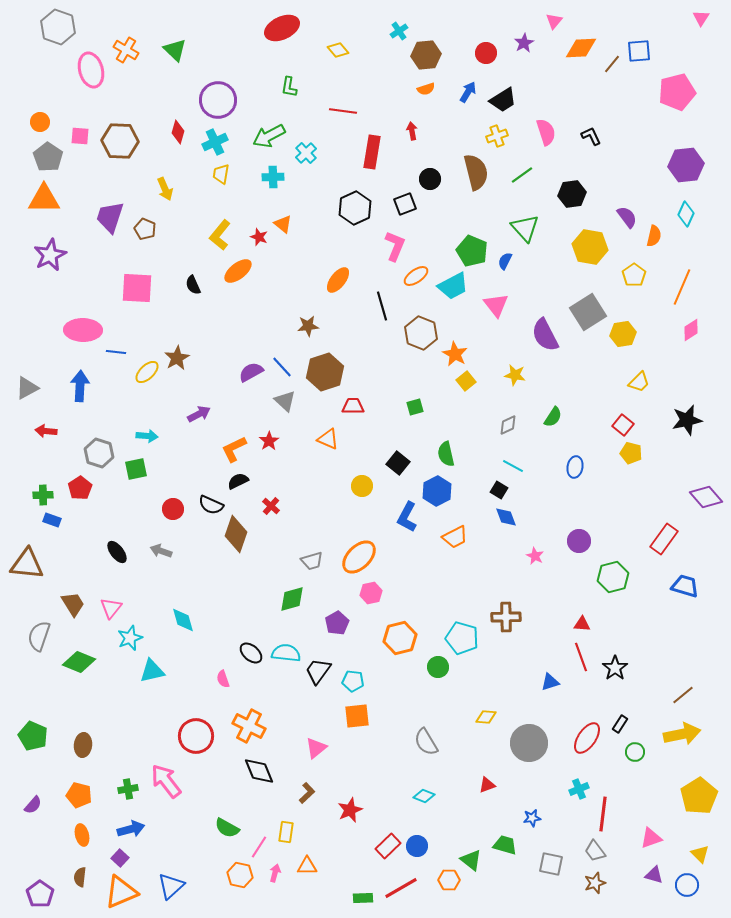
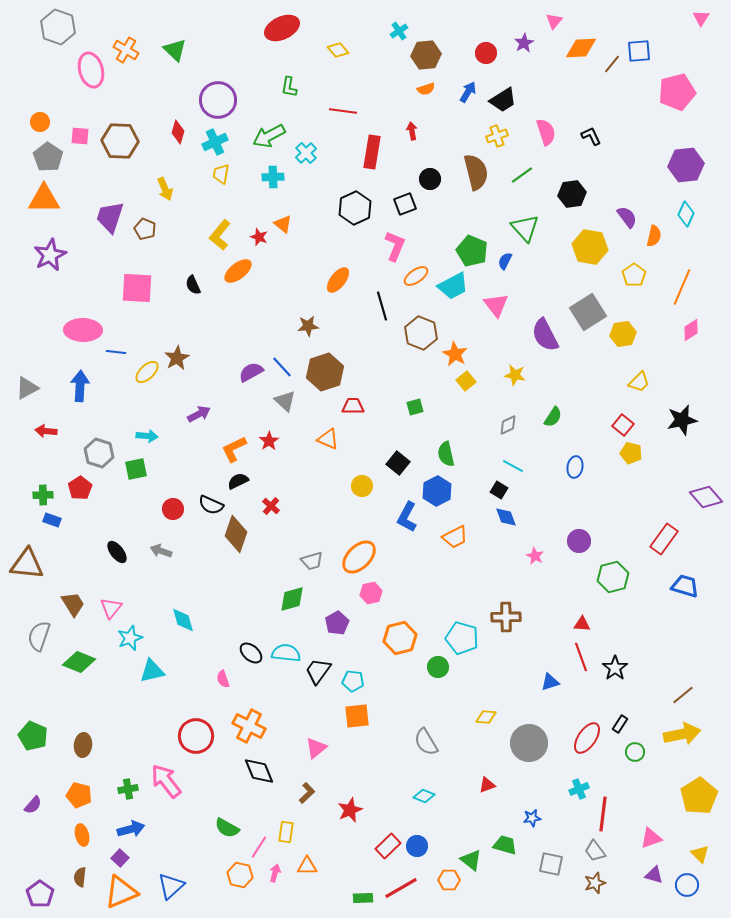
black star at (687, 420): moved 5 px left
